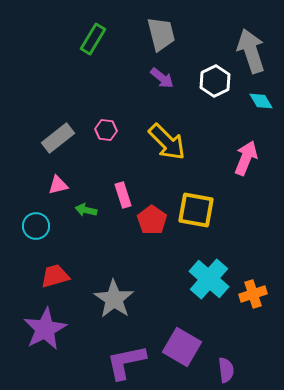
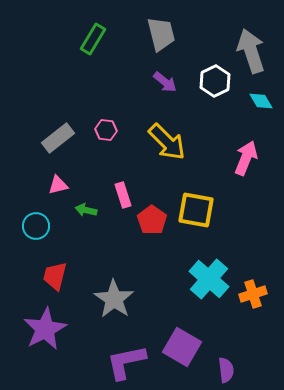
purple arrow: moved 3 px right, 4 px down
red trapezoid: rotated 60 degrees counterclockwise
